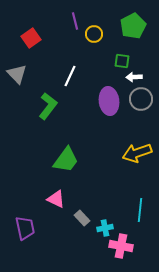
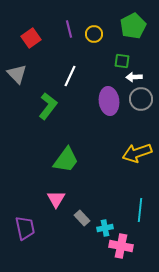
purple line: moved 6 px left, 8 px down
pink triangle: rotated 36 degrees clockwise
